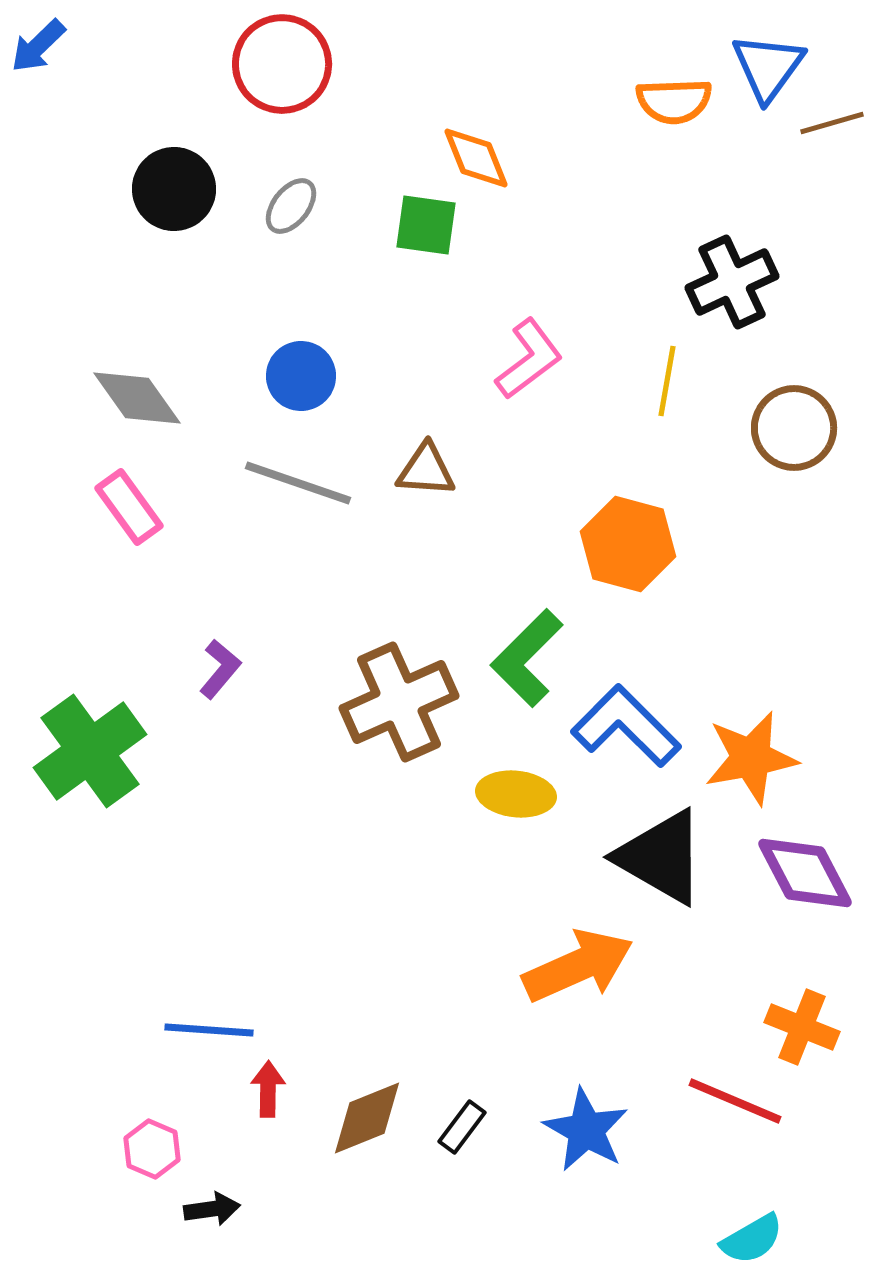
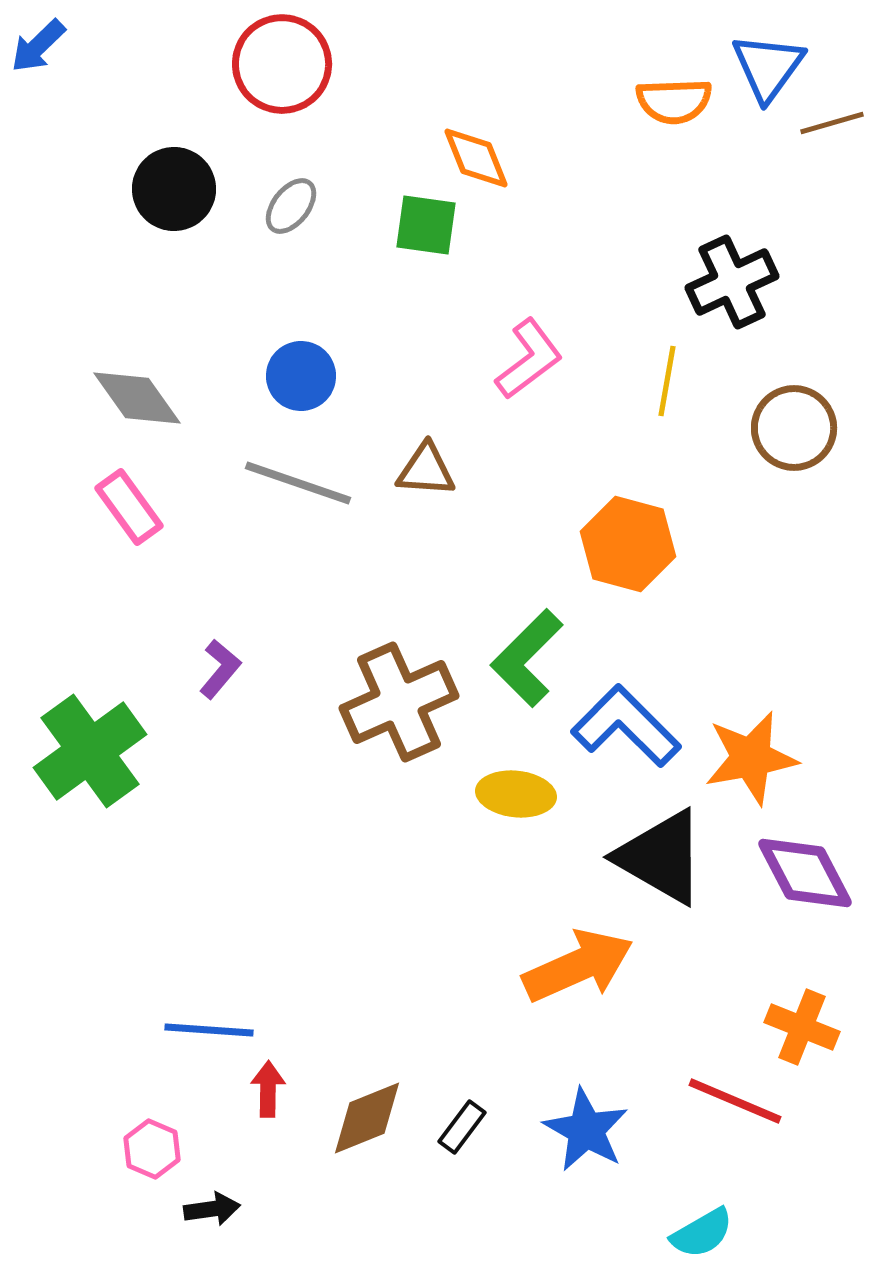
cyan semicircle: moved 50 px left, 6 px up
